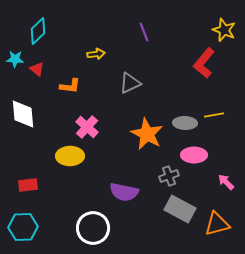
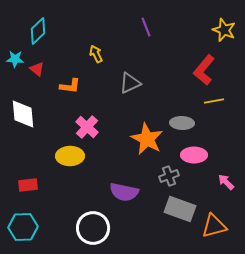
purple line: moved 2 px right, 5 px up
yellow arrow: rotated 108 degrees counterclockwise
red L-shape: moved 7 px down
yellow line: moved 14 px up
gray ellipse: moved 3 px left
orange star: moved 5 px down
gray rectangle: rotated 8 degrees counterclockwise
orange triangle: moved 3 px left, 2 px down
